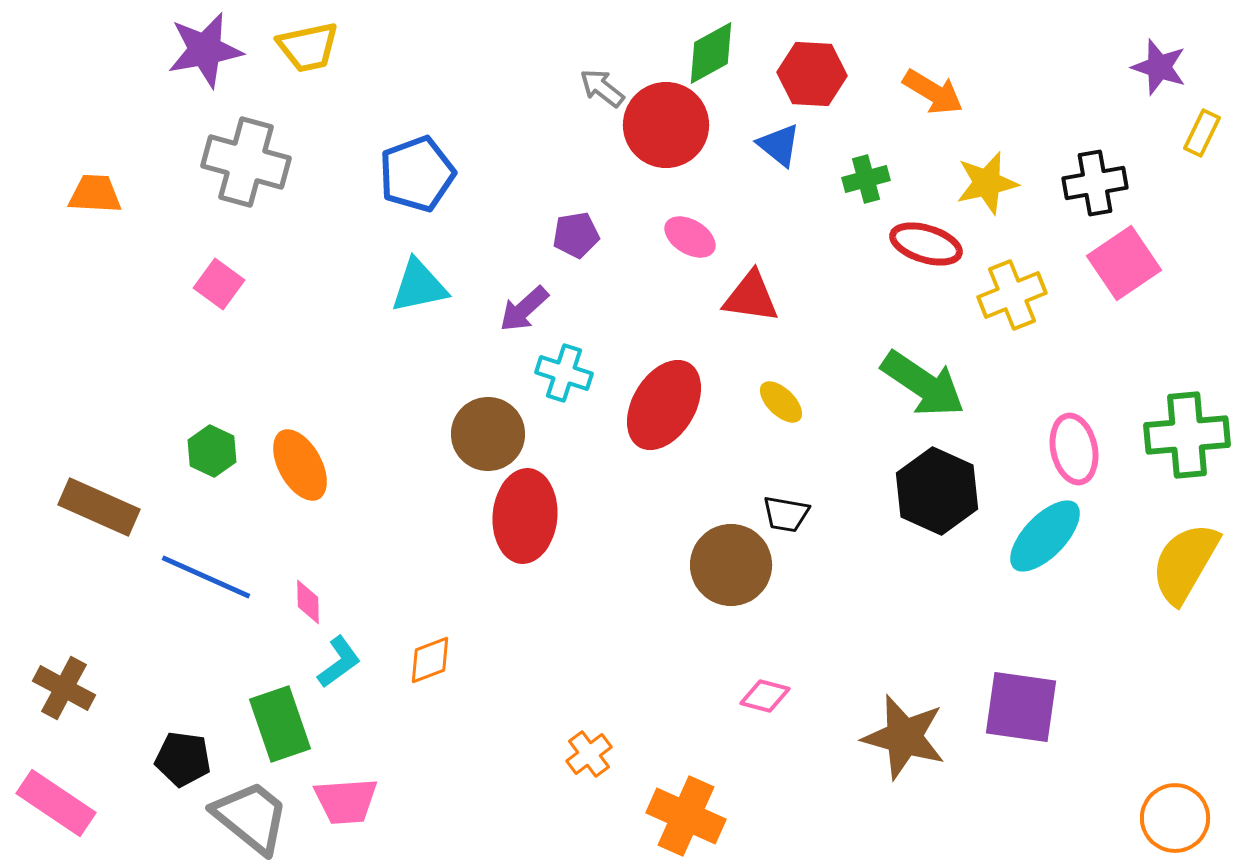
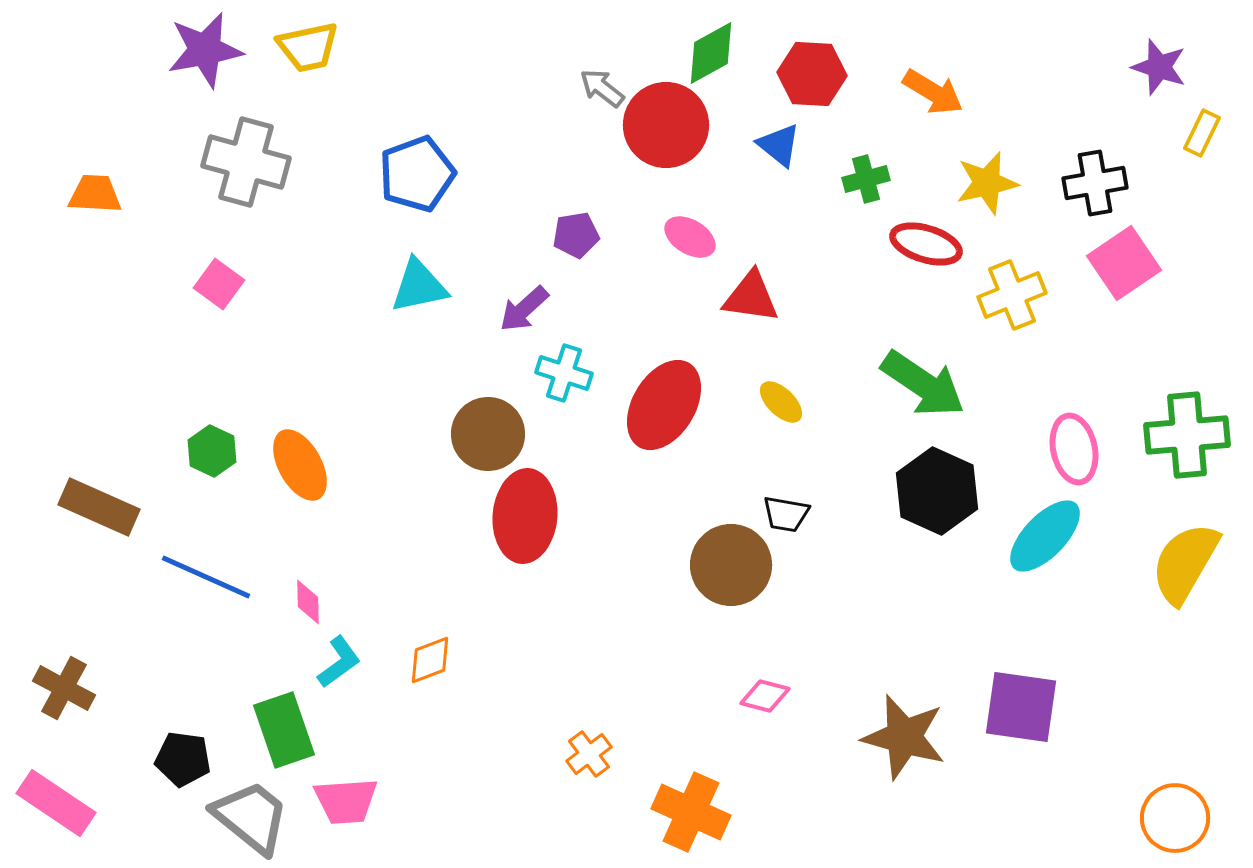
green rectangle at (280, 724): moved 4 px right, 6 px down
orange cross at (686, 816): moved 5 px right, 4 px up
